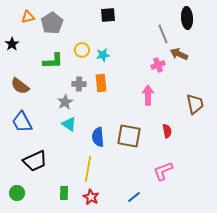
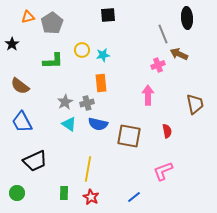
gray cross: moved 8 px right, 19 px down; rotated 16 degrees counterclockwise
blue semicircle: moved 13 px up; rotated 72 degrees counterclockwise
